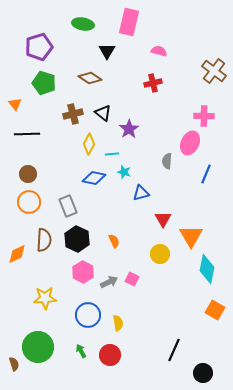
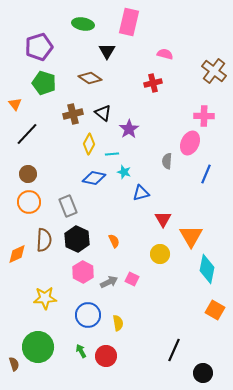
pink semicircle at (159, 51): moved 6 px right, 3 px down
black line at (27, 134): rotated 45 degrees counterclockwise
red circle at (110, 355): moved 4 px left, 1 px down
